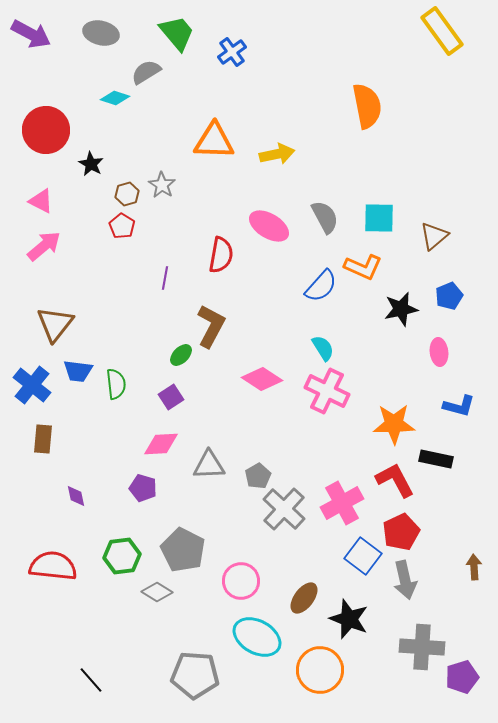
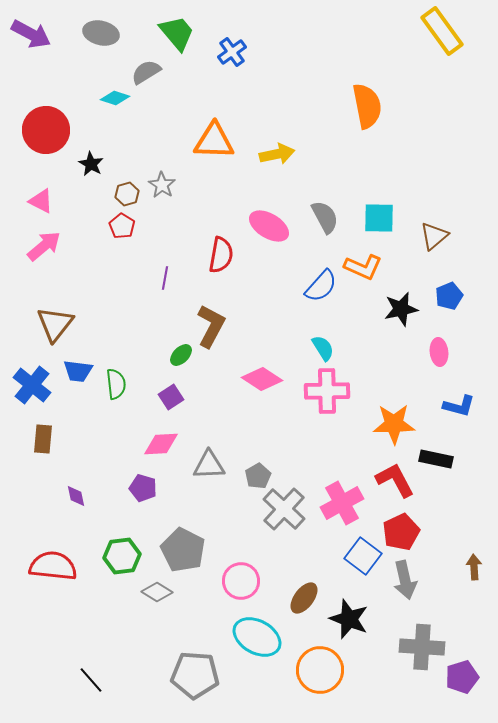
pink cross at (327, 391): rotated 27 degrees counterclockwise
